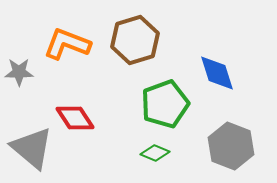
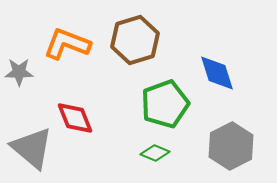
red diamond: rotated 12 degrees clockwise
gray hexagon: rotated 12 degrees clockwise
